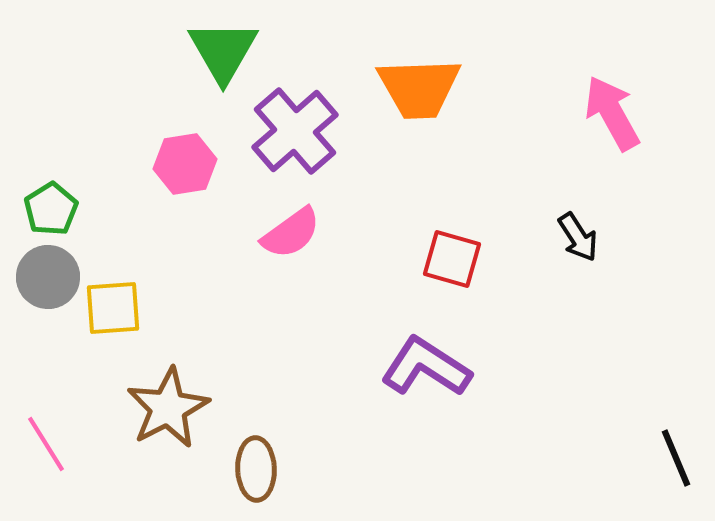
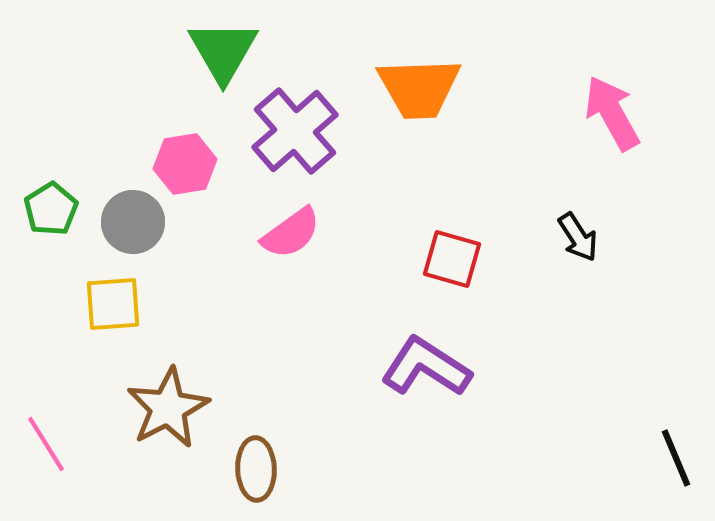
gray circle: moved 85 px right, 55 px up
yellow square: moved 4 px up
